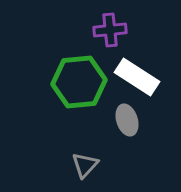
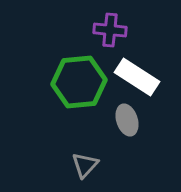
purple cross: rotated 12 degrees clockwise
